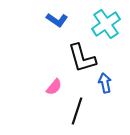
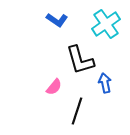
black L-shape: moved 2 px left, 2 px down
